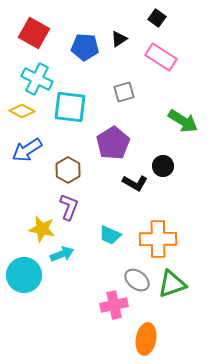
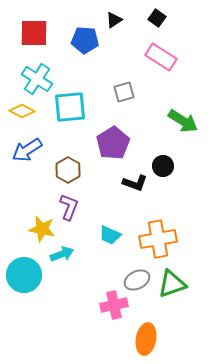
red square: rotated 28 degrees counterclockwise
black triangle: moved 5 px left, 19 px up
blue pentagon: moved 7 px up
cyan cross: rotated 8 degrees clockwise
cyan square: rotated 12 degrees counterclockwise
black L-shape: rotated 10 degrees counterclockwise
orange cross: rotated 9 degrees counterclockwise
gray ellipse: rotated 65 degrees counterclockwise
